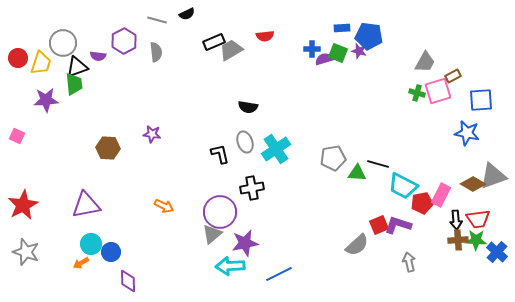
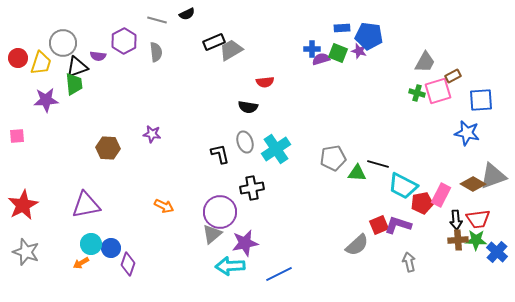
red semicircle at (265, 36): moved 46 px down
purple semicircle at (324, 59): moved 3 px left
pink square at (17, 136): rotated 28 degrees counterclockwise
blue circle at (111, 252): moved 4 px up
purple diamond at (128, 281): moved 17 px up; rotated 20 degrees clockwise
